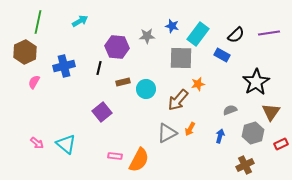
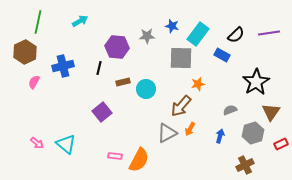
blue cross: moved 1 px left
brown arrow: moved 3 px right, 6 px down
